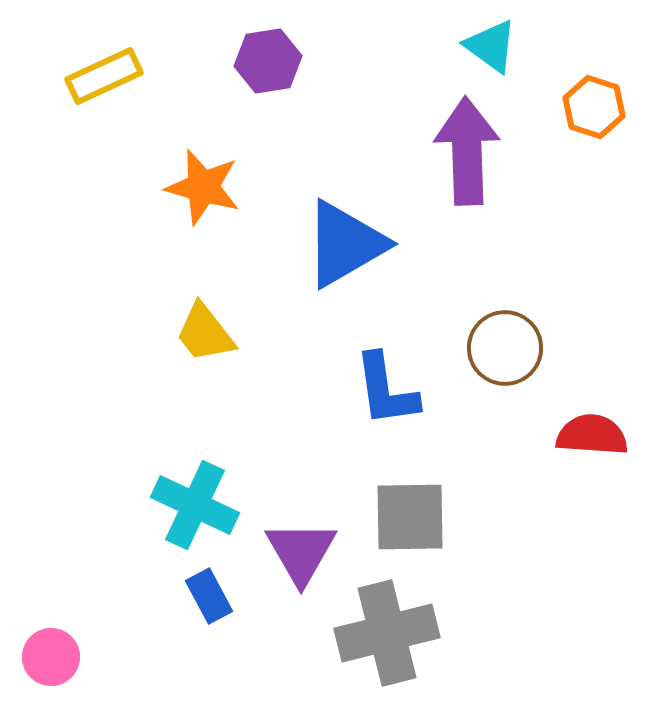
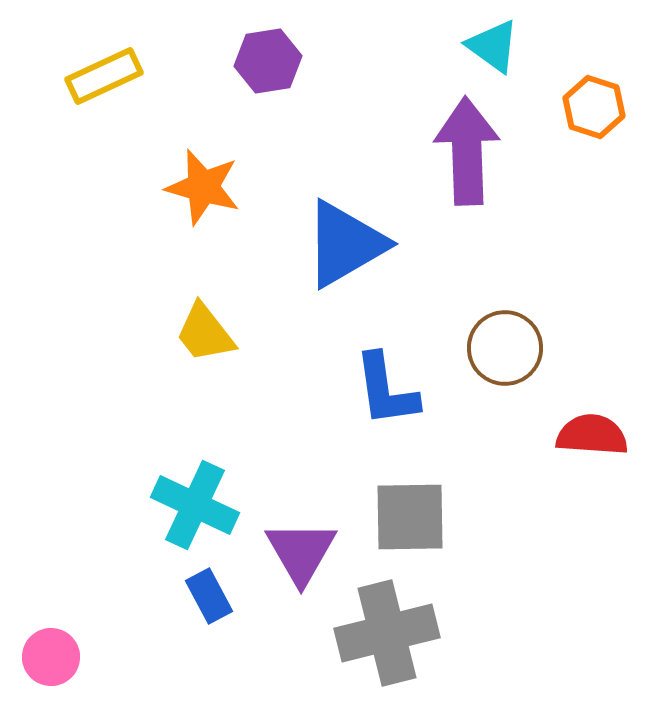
cyan triangle: moved 2 px right
